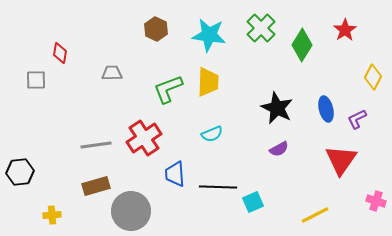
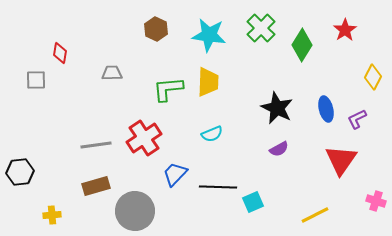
green L-shape: rotated 16 degrees clockwise
blue trapezoid: rotated 48 degrees clockwise
gray circle: moved 4 px right
